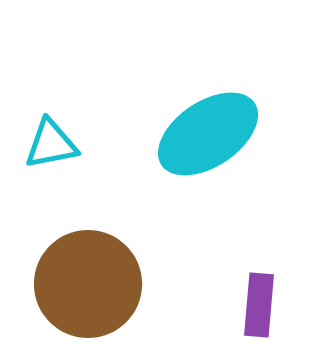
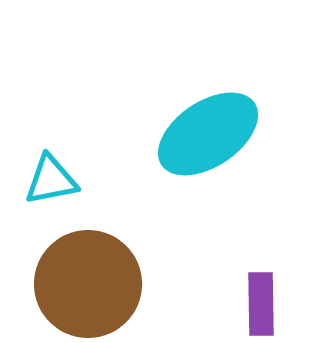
cyan triangle: moved 36 px down
purple rectangle: moved 2 px right, 1 px up; rotated 6 degrees counterclockwise
